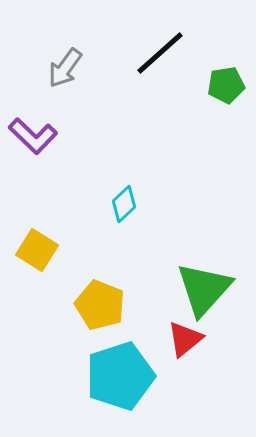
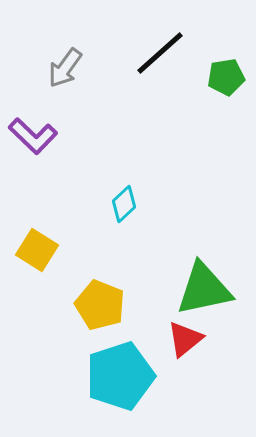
green pentagon: moved 8 px up
green triangle: rotated 36 degrees clockwise
